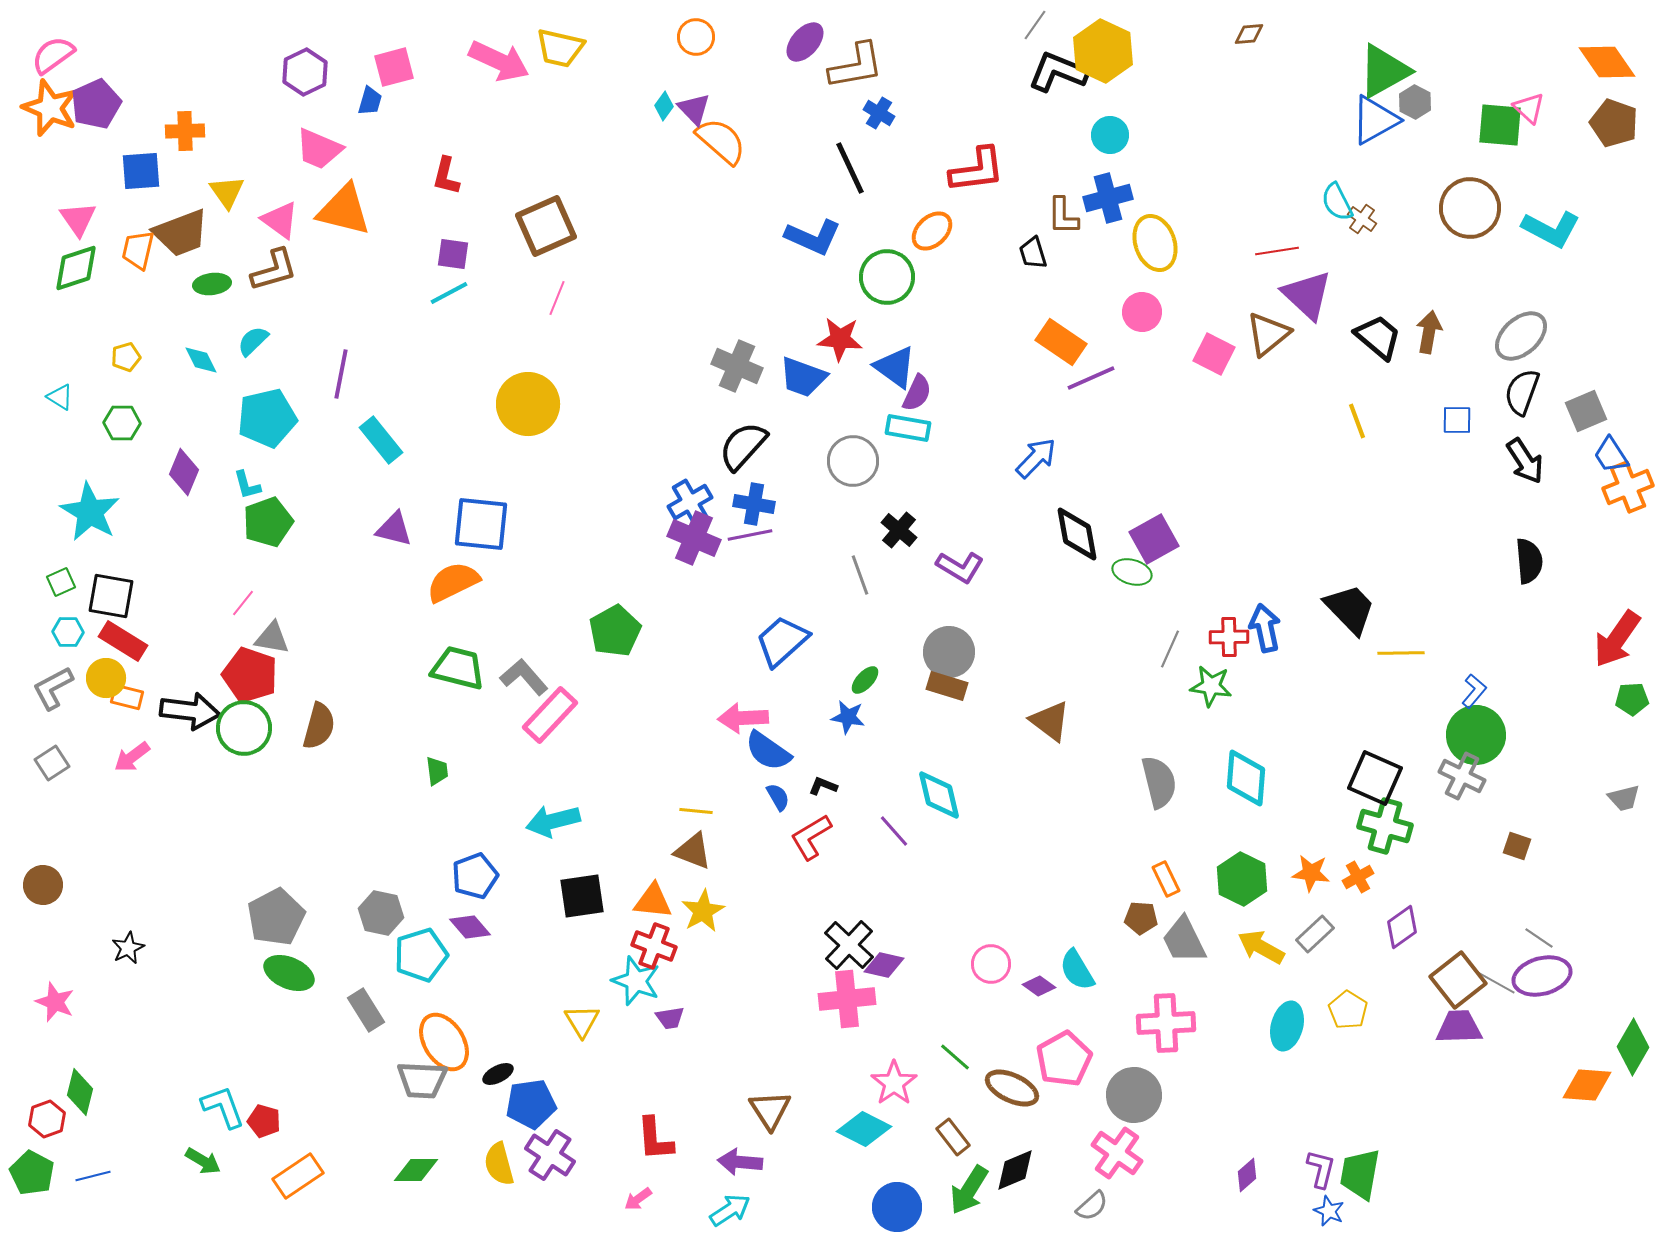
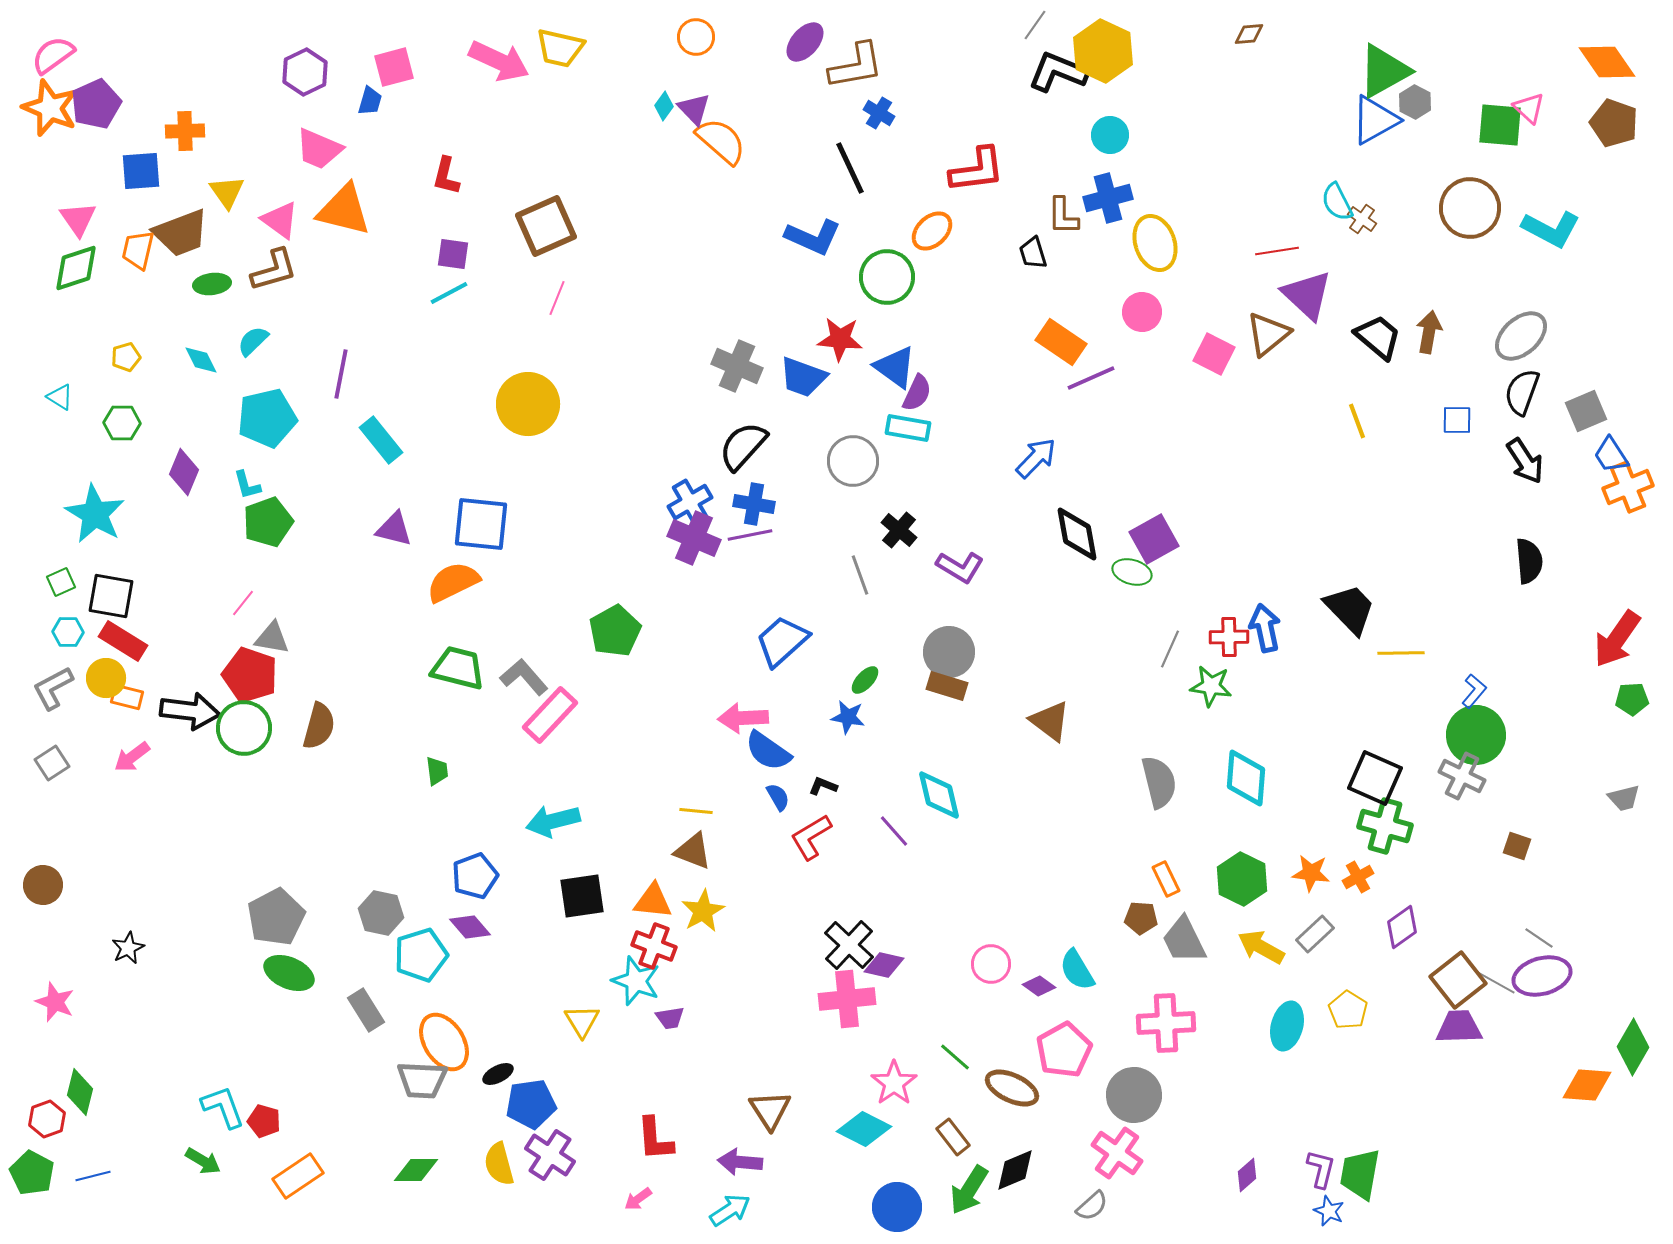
cyan star at (90, 512): moved 5 px right, 2 px down
pink pentagon at (1064, 1059): moved 9 px up
